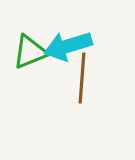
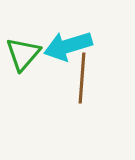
green triangle: moved 7 px left, 2 px down; rotated 27 degrees counterclockwise
